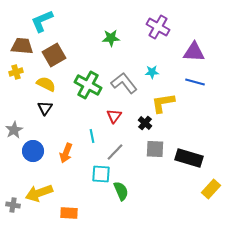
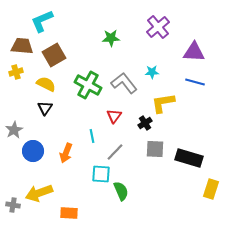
purple cross: rotated 20 degrees clockwise
black cross: rotated 16 degrees clockwise
yellow rectangle: rotated 24 degrees counterclockwise
